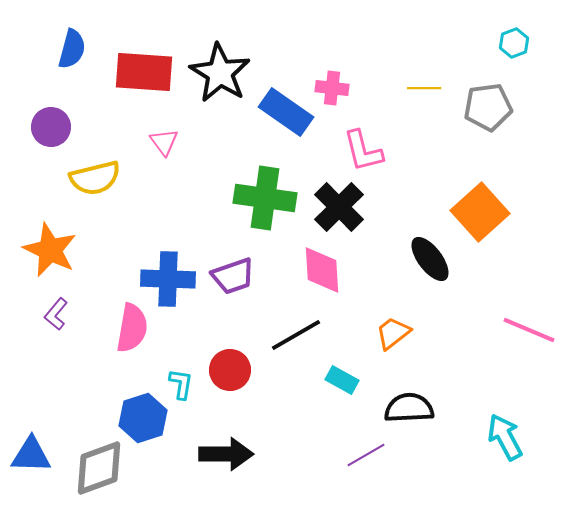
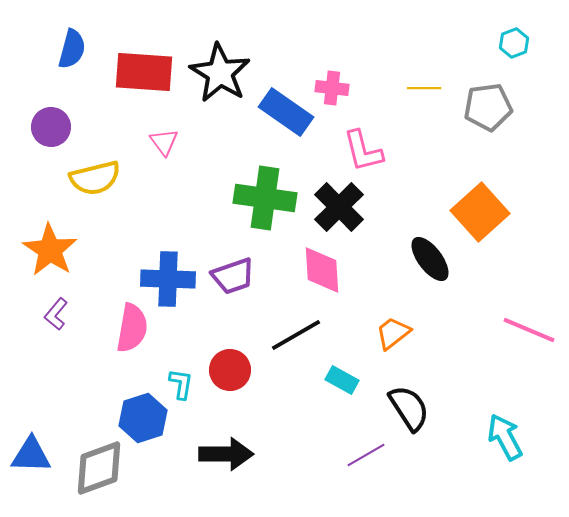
orange star: rotated 8 degrees clockwise
black semicircle: rotated 60 degrees clockwise
